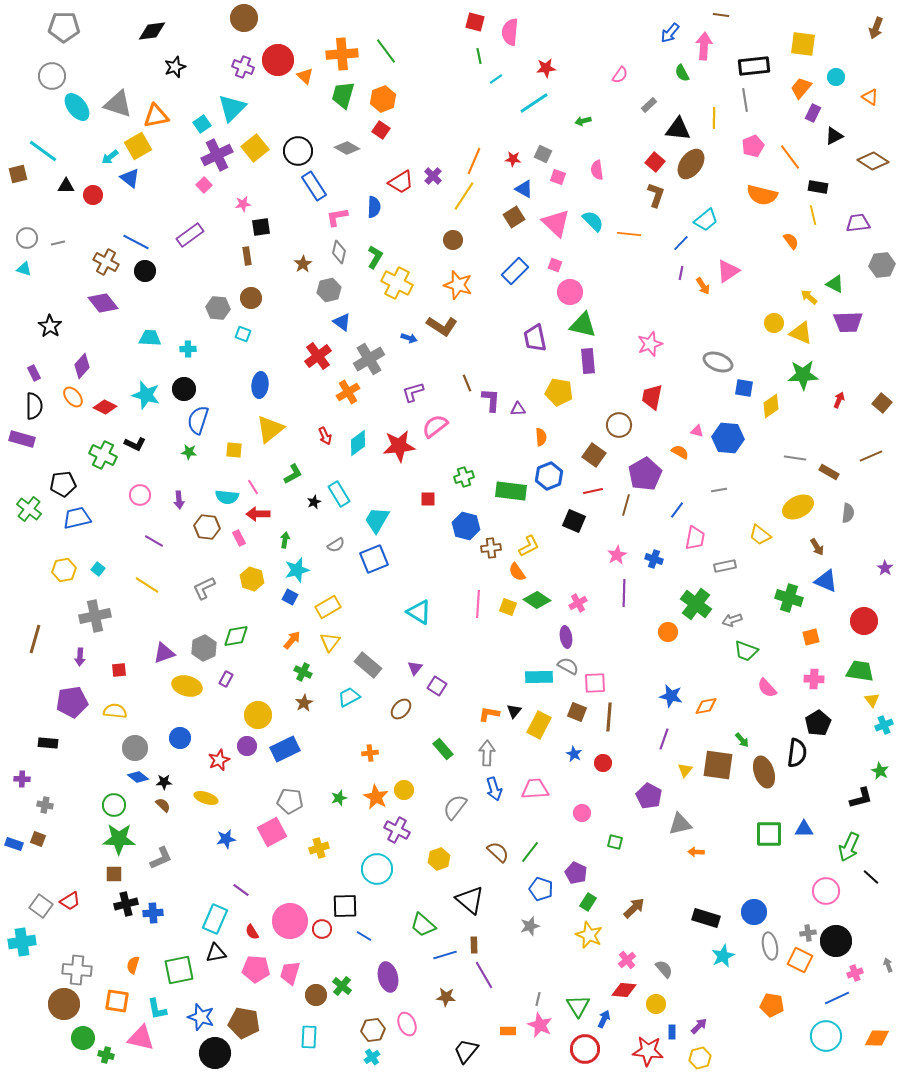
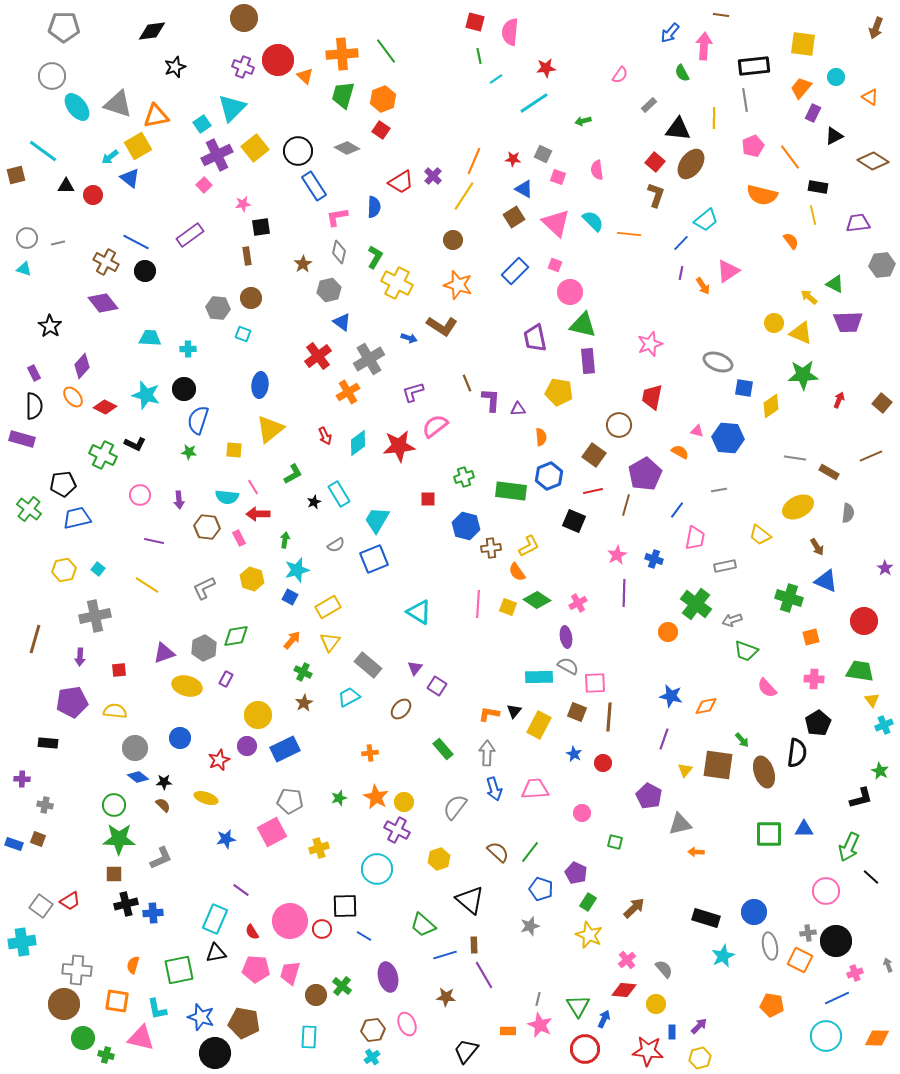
brown square at (18, 174): moved 2 px left, 1 px down
purple line at (154, 541): rotated 18 degrees counterclockwise
yellow circle at (404, 790): moved 12 px down
